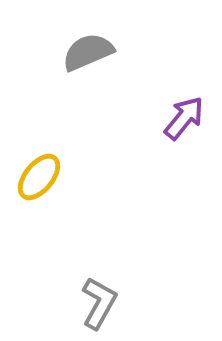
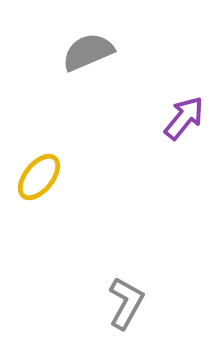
gray L-shape: moved 27 px right
